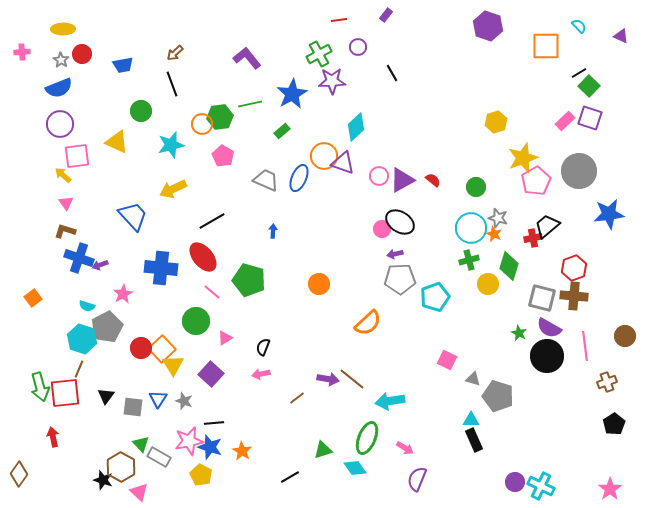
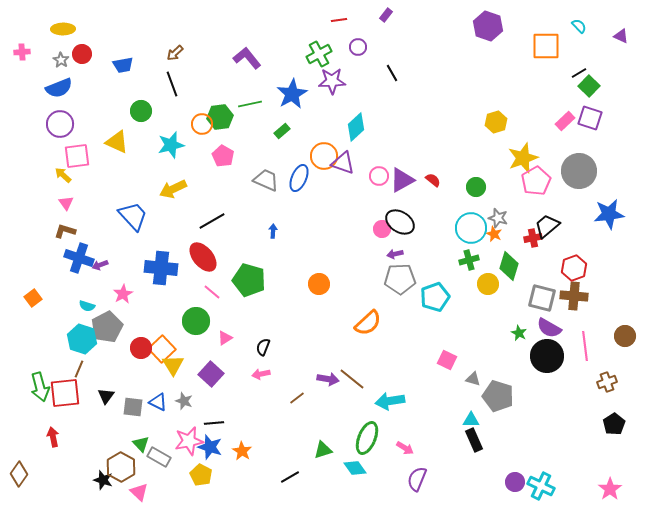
blue triangle at (158, 399): moved 3 px down; rotated 36 degrees counterclockwise
